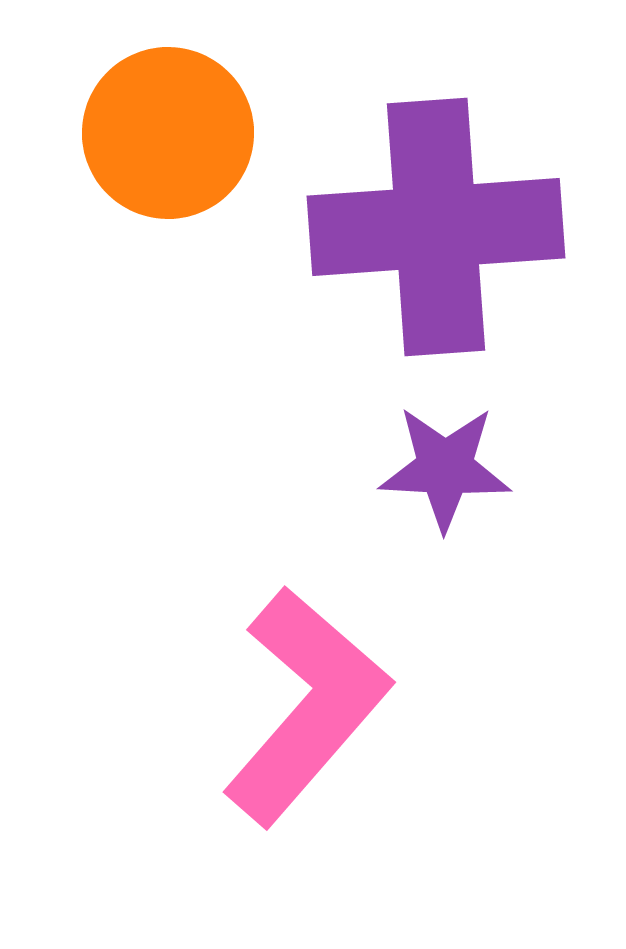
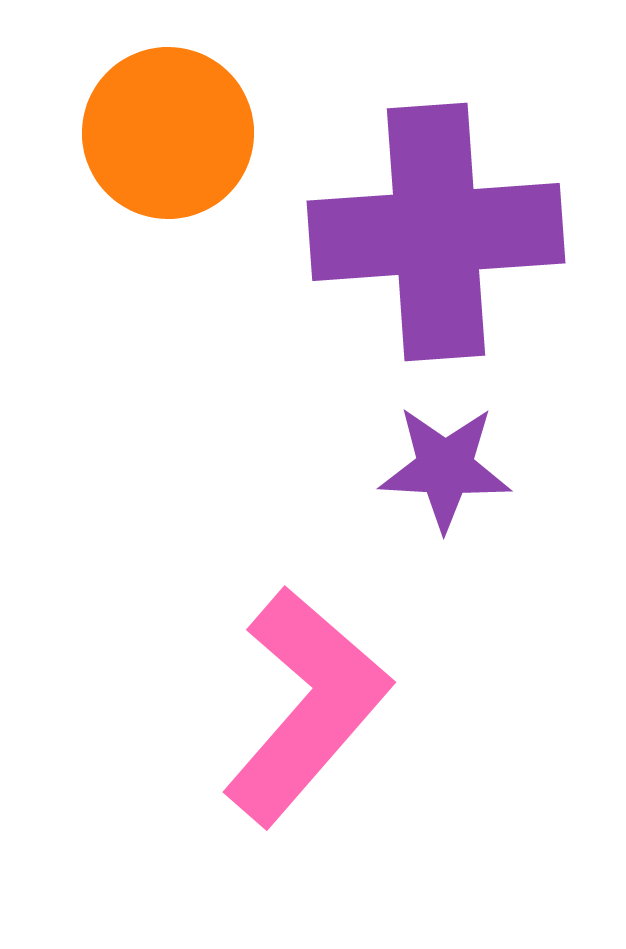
purple cross: moved 5 px down
